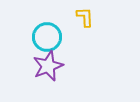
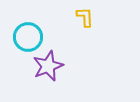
cyan circle: moved 19 px left
